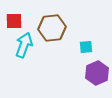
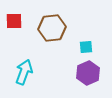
cyan arrow: moved 27 px down
purple hexagon: moved 9 px left
